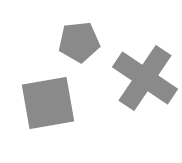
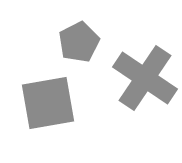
gray pentagon: rotated 21 degrees counterclockwise
